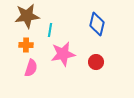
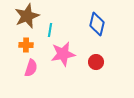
brown star: rotated 15 degrees counterclockwise
